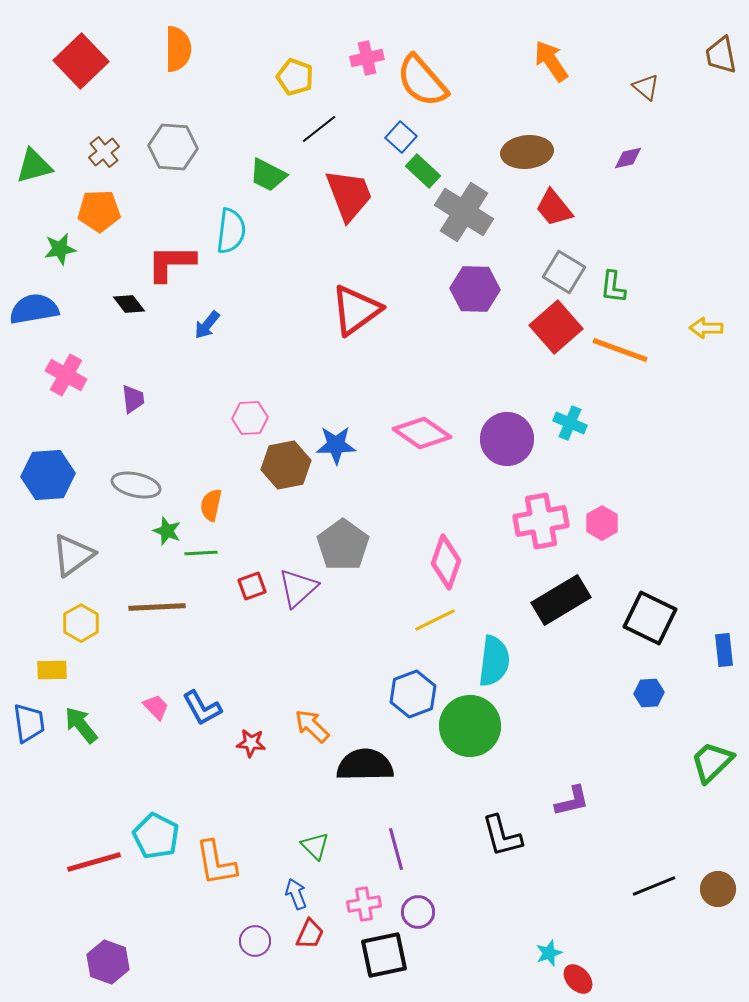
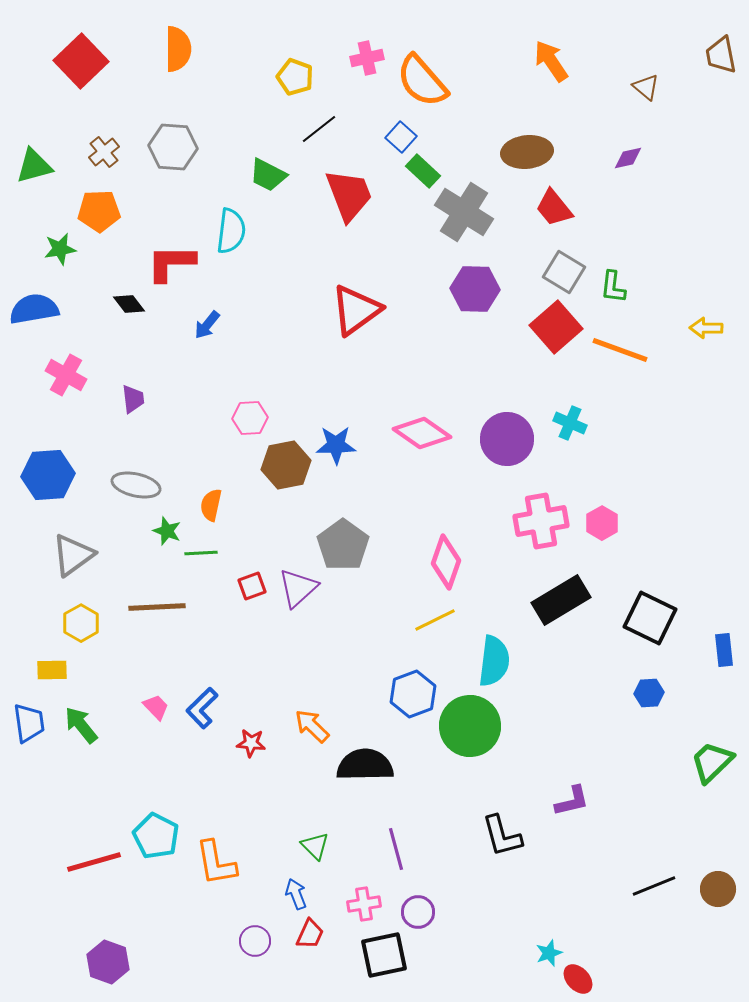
blue L-shape at (202, 708): rotated 75 degrees clockwise
